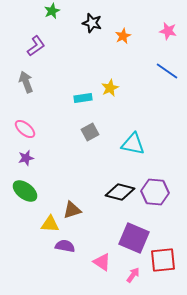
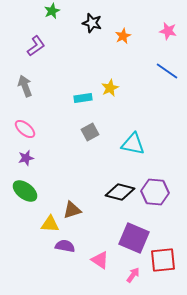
gray arrow: moved 1 px left, 4 px down
pink triangle: moved 2 px left, 2 px up
